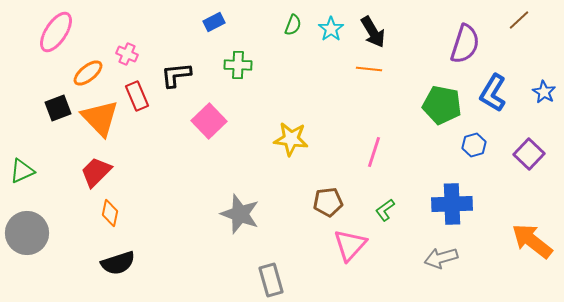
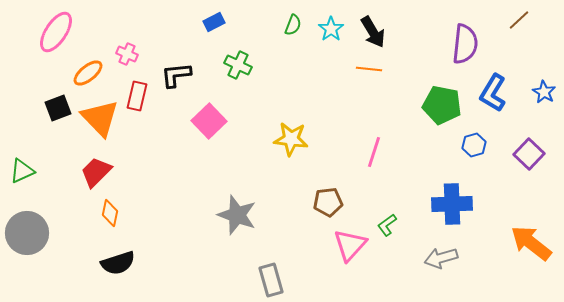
purple semicircle: rotated 12 degrees counterclockwise
green cross: rotated 24 degrees clockwise
red rectangle: rotated 36 degrees clockwise
green L-shape: moved 2 px right, 15 px down
gray star: moved 3 px left, 1 px down
orange arrow: moved 1 px left, 2 px down
